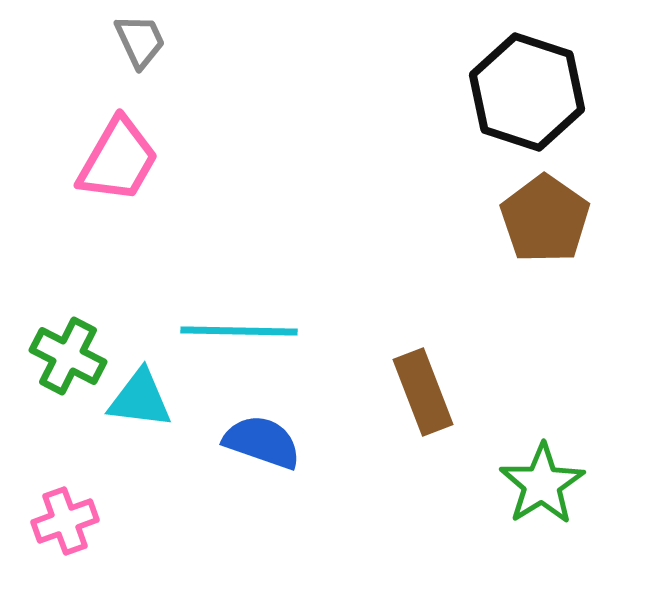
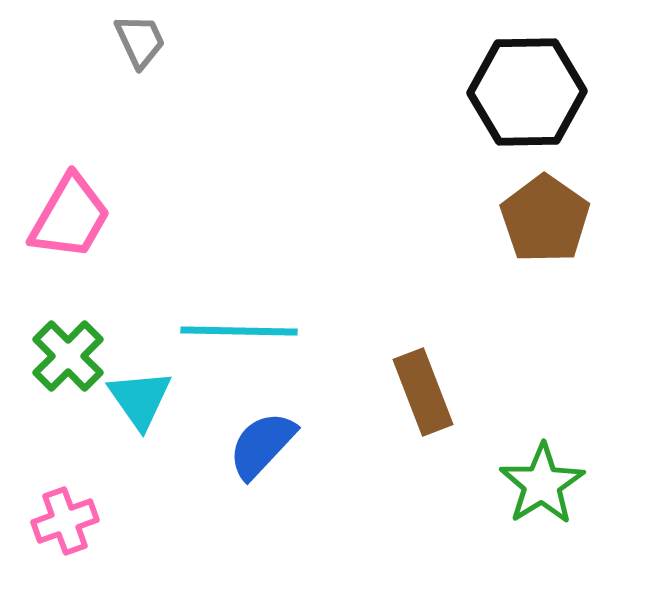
black hexagon: rotated 19 degrees counterclockwise
pink trapezoid: moved 48 px left, 57 px down
green cross: rotated 18 degrees clockwise
cyan triangle: rotated 48 degrees clockwise
blue semicircle: moved 3 px down; rotated 66 degrees counterclockwise
